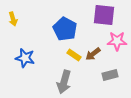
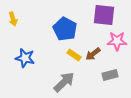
gray arrow: rotated 150 degrees counterclockwise
